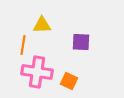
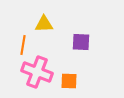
yellow triangle: moved 2 px right, 1 px up
pink cross: rotated 12 degrees clockwise
orange square: rotated 24 degrees counterclockwise
